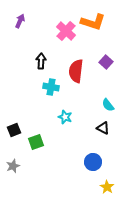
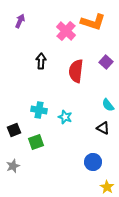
cyan cross: moved 12 px left, 23 px down
